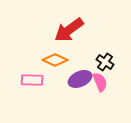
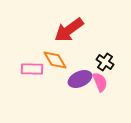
orange diamond: rotated 35 degrees clockwise
pink rectangle: moved 11 px up
